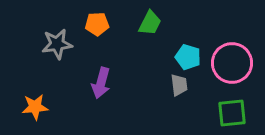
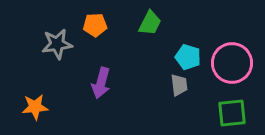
orange pentagon: moved 2 px left, 1 px down
